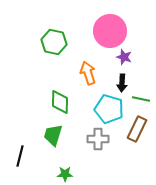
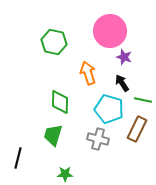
black arrow: rotated 144 degrees clockwise
green line: moved 2 px right, 1 px down
gray cross: rotated 15 degrees clockwise
black line: moved 2 px left, 2 px down
